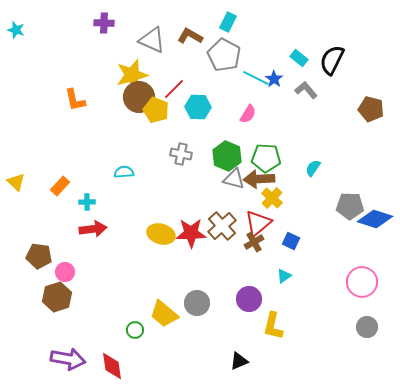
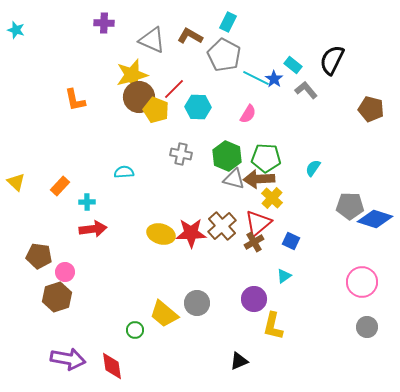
cyan rectangle at (299, 58): moved 6 px left, 7 px down
purple circle at (249, 299): moved 5 px right
